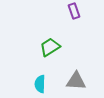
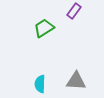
purple rectangle: rotated 56 degrees clockwise
green trapezoid: moved 6 px left, 19 px up
